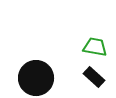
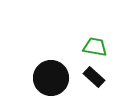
black circle: moved 15 px right
